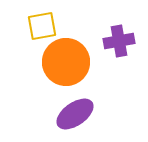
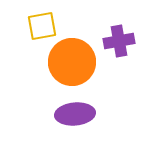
orange circle: moved 6 px right
purple ellipse: rotated 30 degrees clockwise
